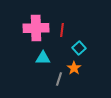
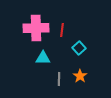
orange star: moved 6 px right, 8 px down
gray line: rotated 16 degrees counterclockwise
